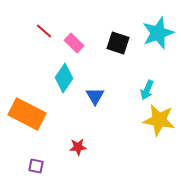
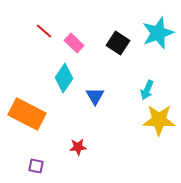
black square: rotated 15 degrees clockwise
yellow star: rotated 8 degrees counterclockwise
